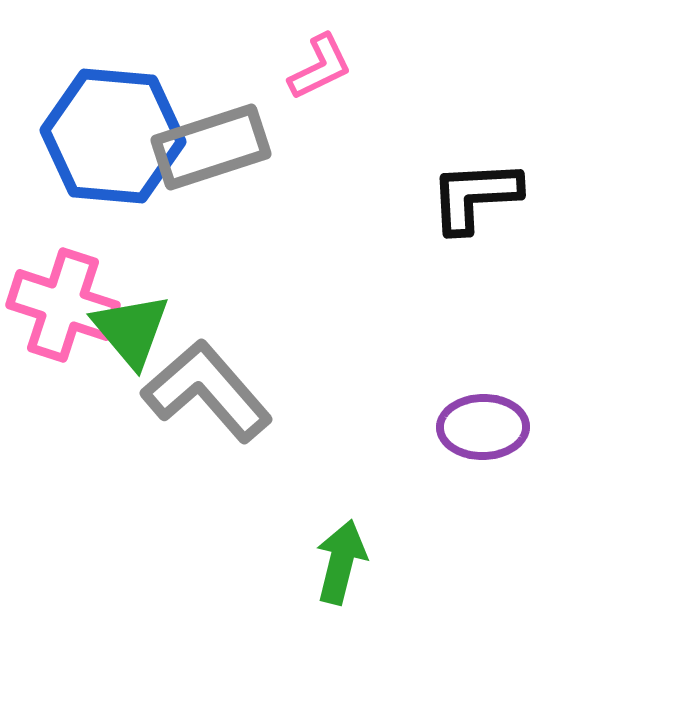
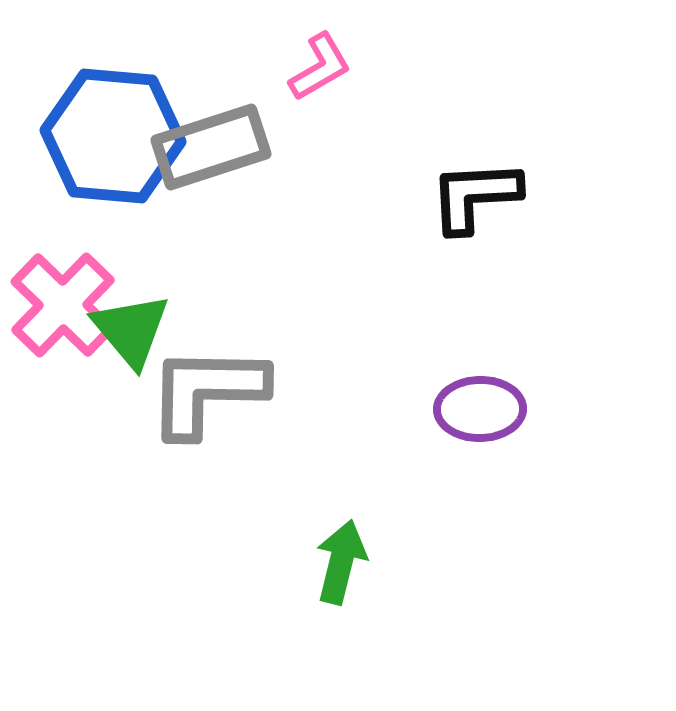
pink L-shape: rotated 4 degrees counterclockwise
pink cross: rotated 26 degrees clockwise
gray L-shape: rotated 48 degrees counterclockwise
purple ellipse: moved 3 px left, 18 px up
